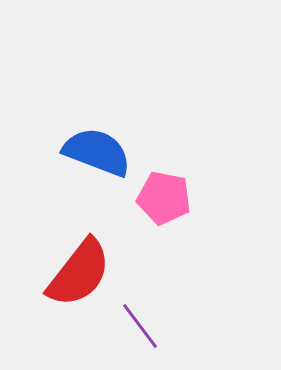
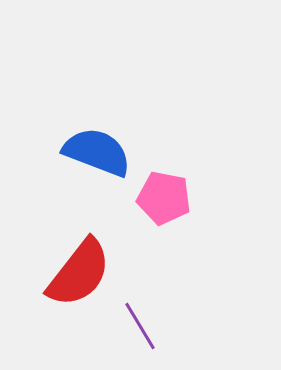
purple line: rotated 6 degrees clockwise
